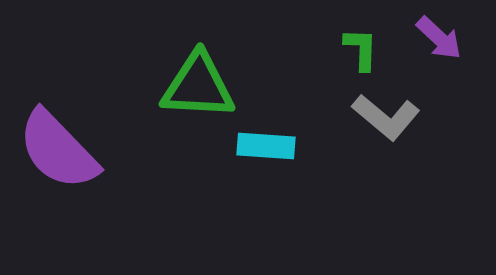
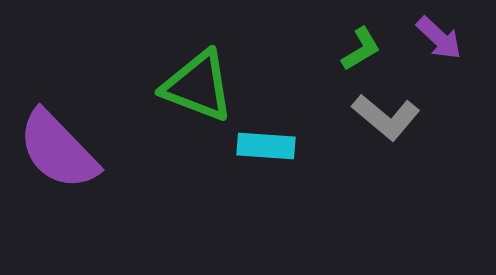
green L-shape: rotated 57 degrees clockwise
green triangle: rotated 18 degrees clockwise
